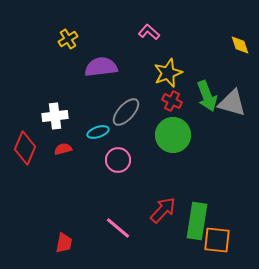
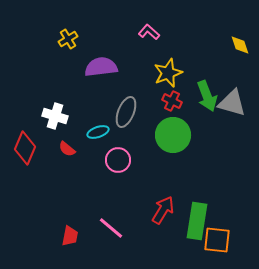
gray ellipse: rotated 20 degrees counterclockwise
white cross: rotated 25 degrees clockwise
red semicircle: moved 4 px right; rotated 126 degrees counterclockwise
red arrow: rotated 12 degrees counterclockwise
pink line: moved 7 px left
red trapezoid: moved 6 px right, 7 px up
